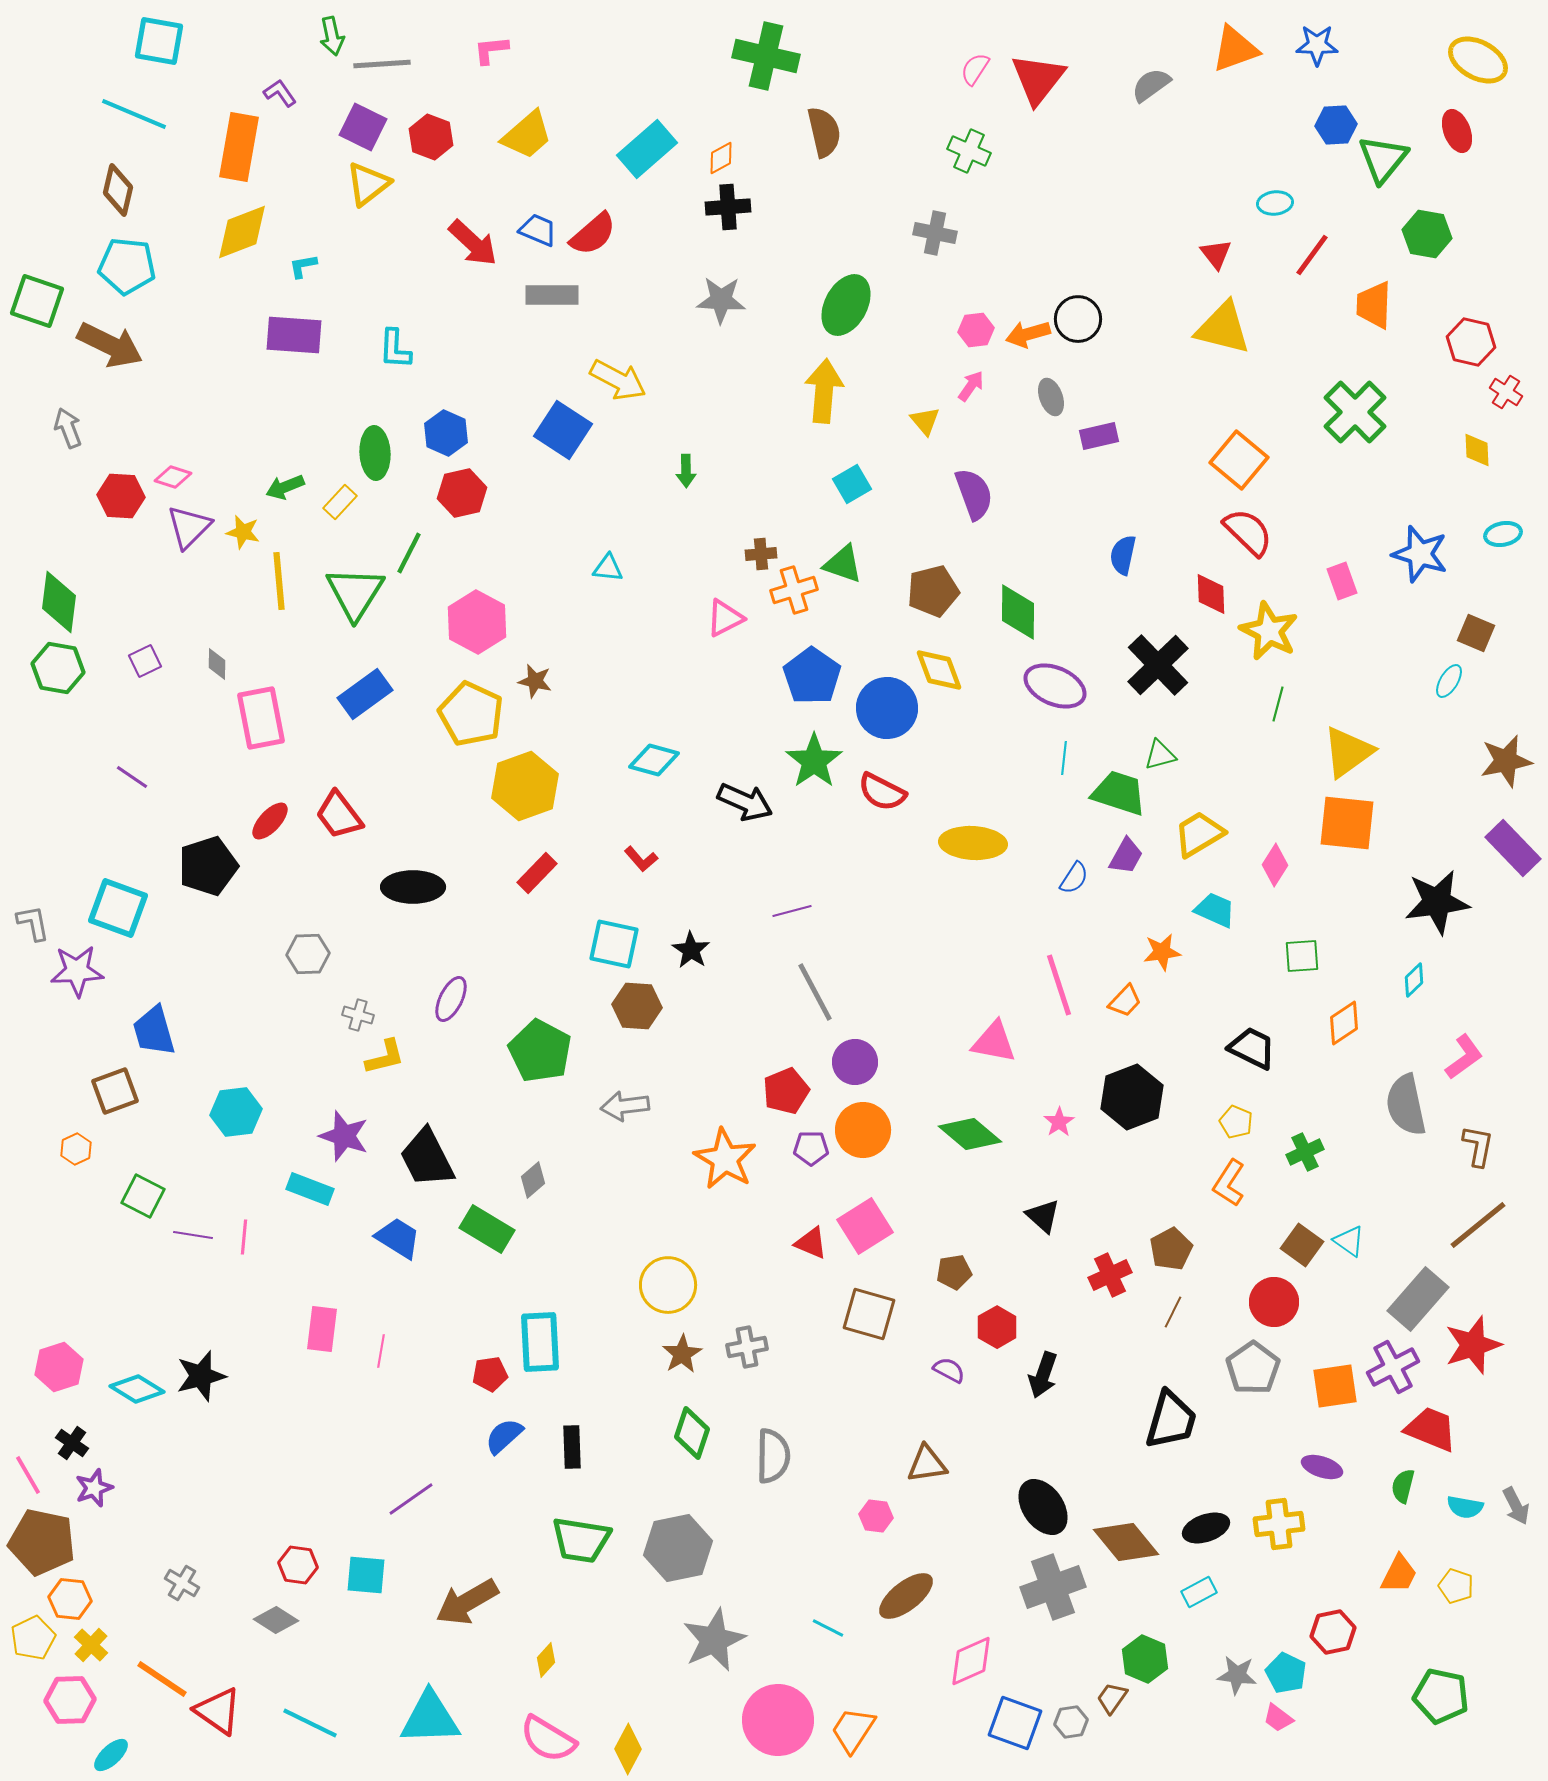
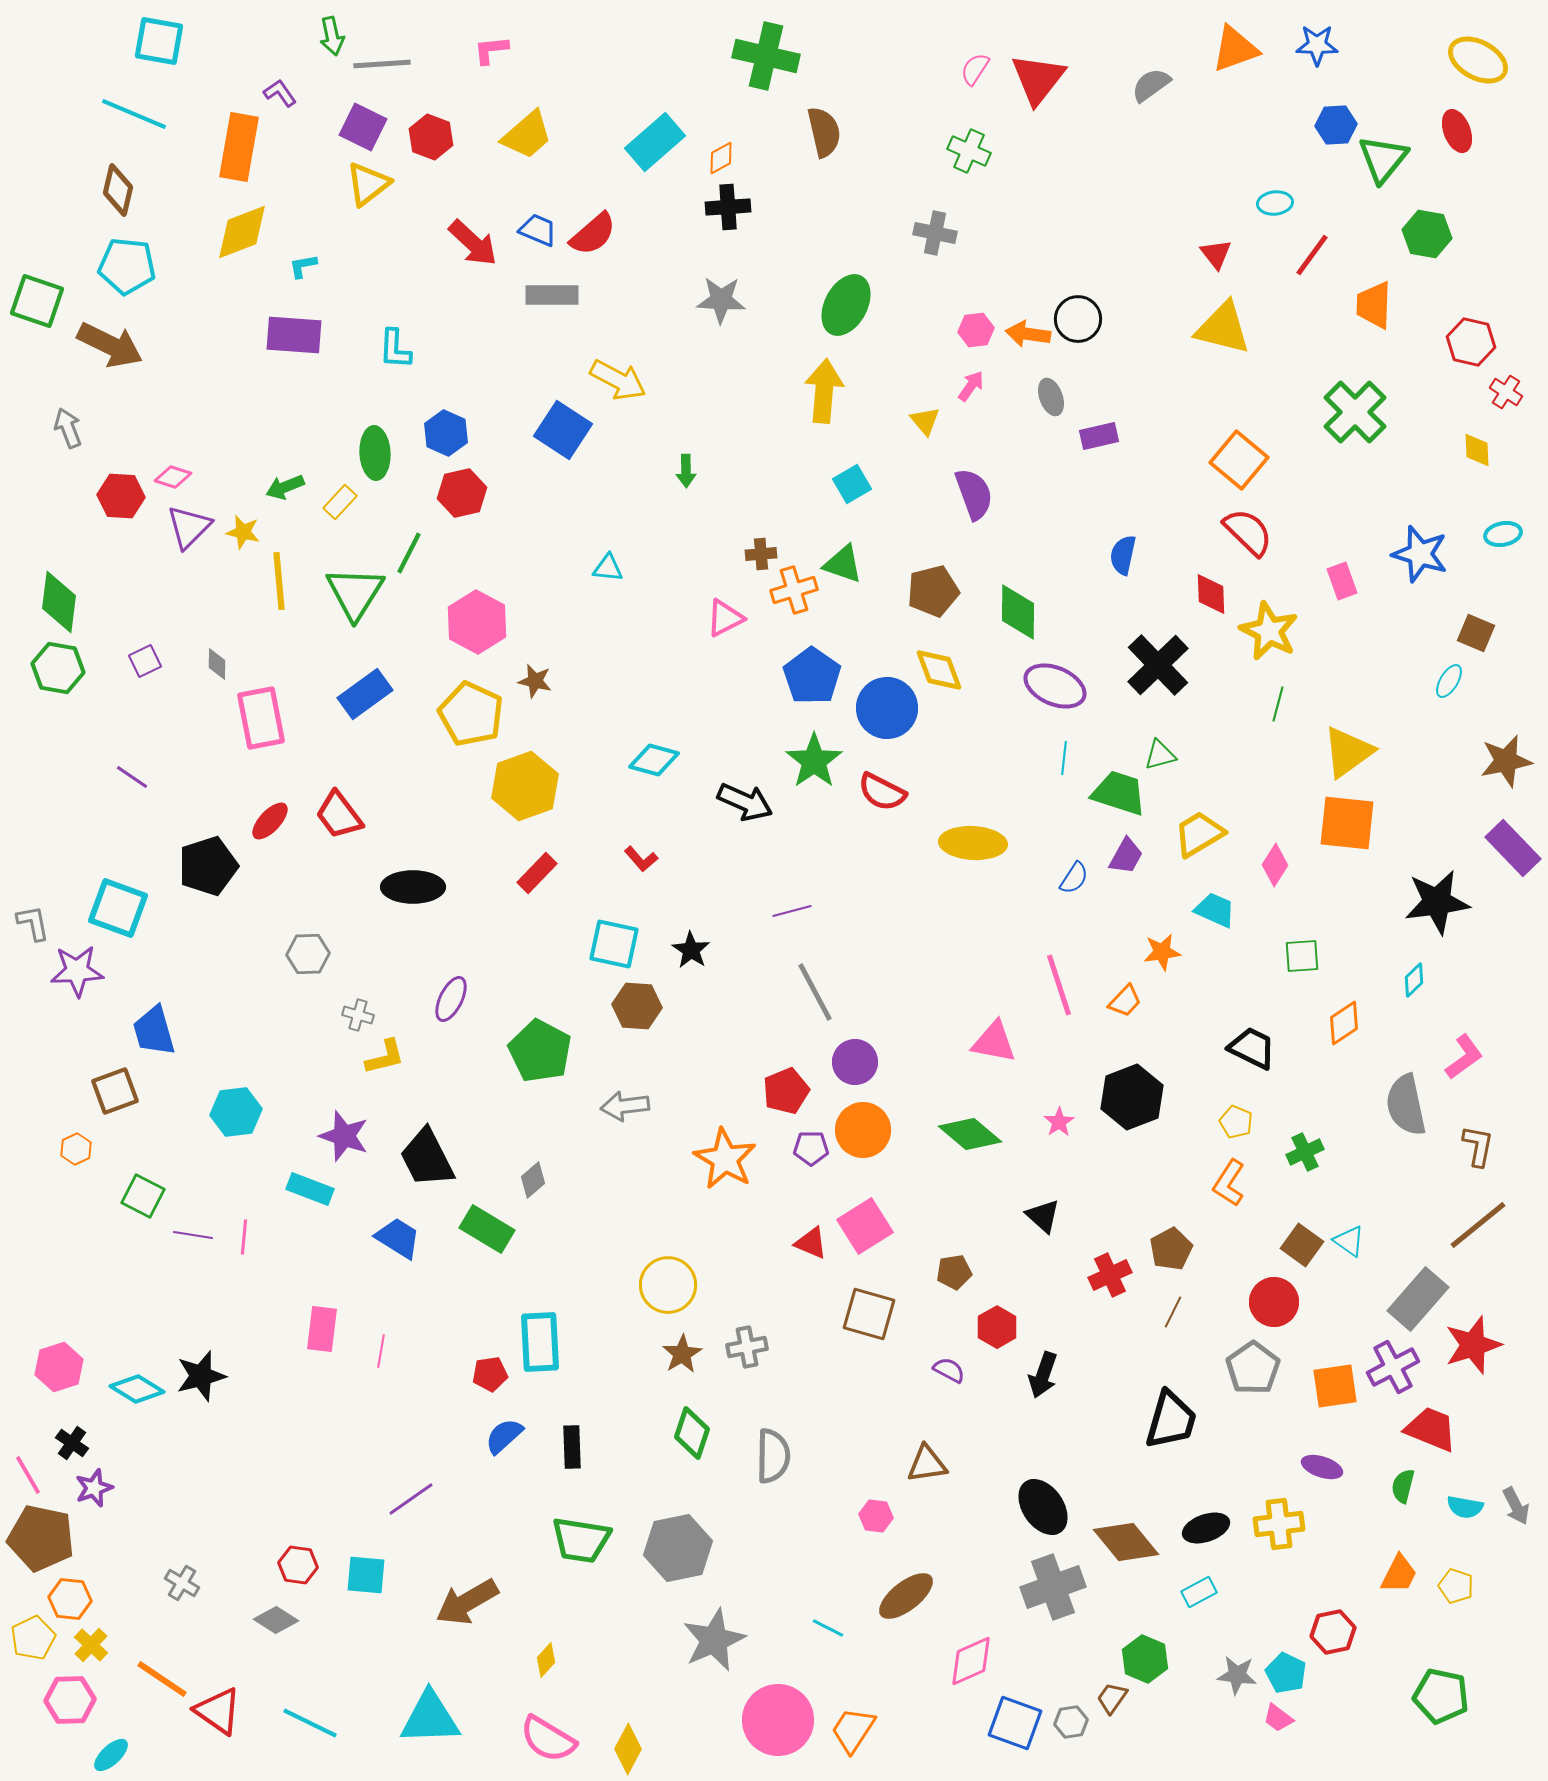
cyan rectangle at (647, 149): moved 8 px right, 7 px up
orange arrow at (1028, 334): rotated 24 degrees clockwise
brown pentagon at (42, 1542): moved 1 px left, 4 px up
